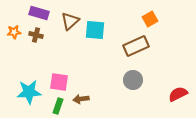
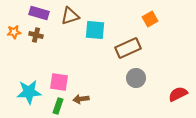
brown triangle: moved 5 px up; rotated 24 degrees clockwise
brown rectangle: moved 8 px left, 2 px down
gray circle: moved 3 px right, 2 px up
